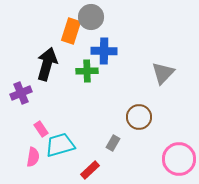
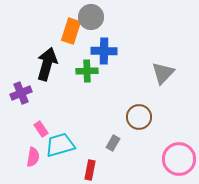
red rectangle: rotated 36 degrees counterclockwise
